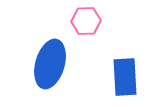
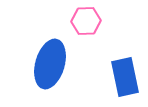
blue rectangle: rotated 9 degrees counterclockwise
